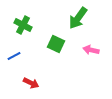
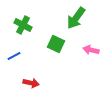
green arrow: moved 2 px left
red arrow: rotated 14 degrees counterclockwise
